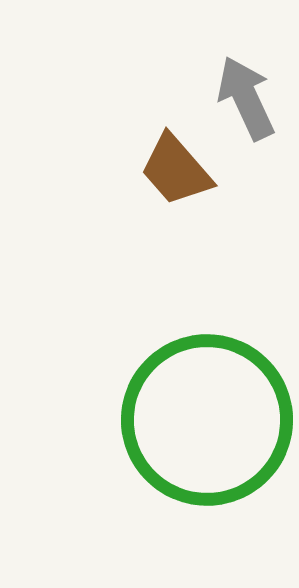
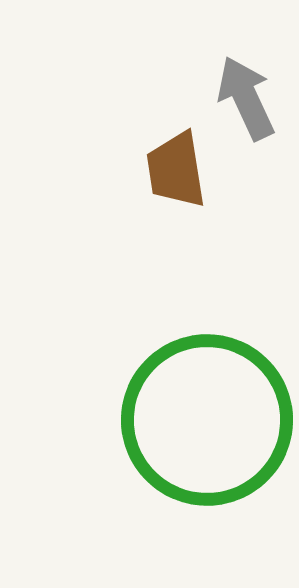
brown trapezoid: rotated 32 degrees clockwise
